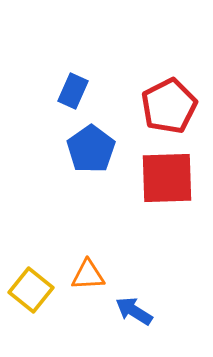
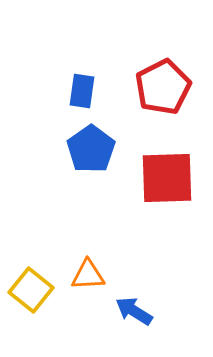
blue rectangle: moved 9 px right; rotated 16 degrees counterclockwise
red pentagon: moved 6 px left, 19 px up
